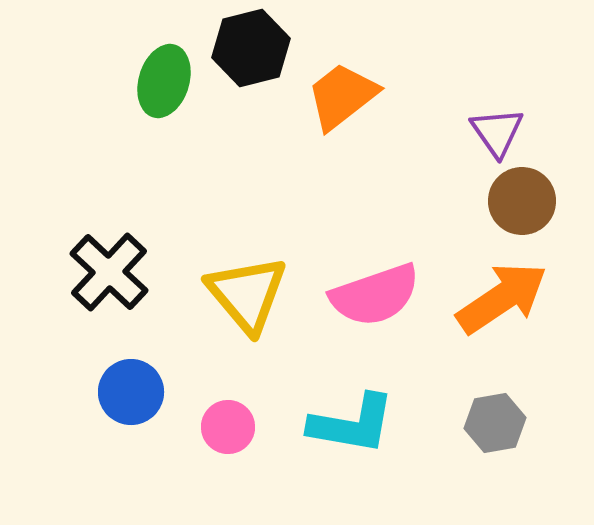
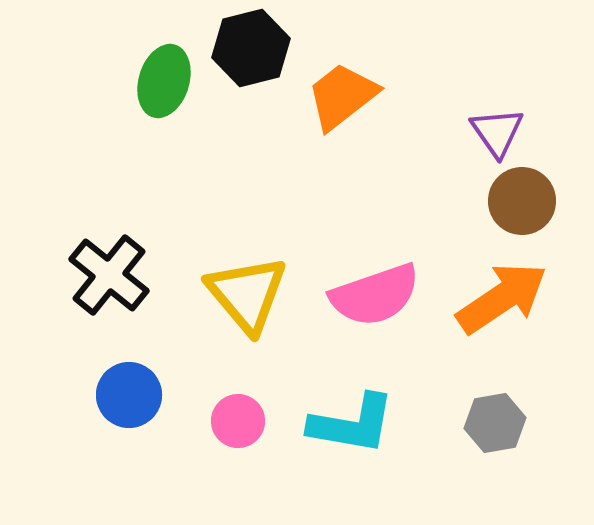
black cross: moved 3 px down; rotated 4 degrees counterclockwise
blue circle: moved 2 px left, 3 px down
pink circle: moved 10 px right, 6 px up
